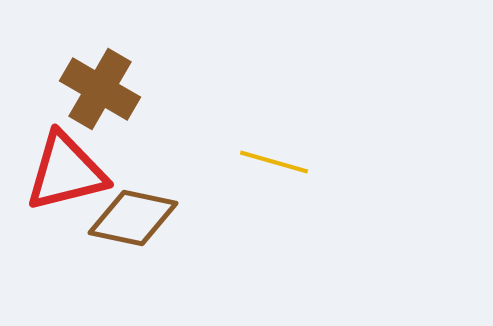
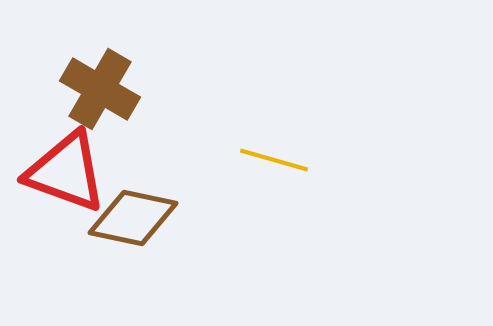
yellow line: moved 2 px up
red triangle: rotated 34 degrees clockwise
